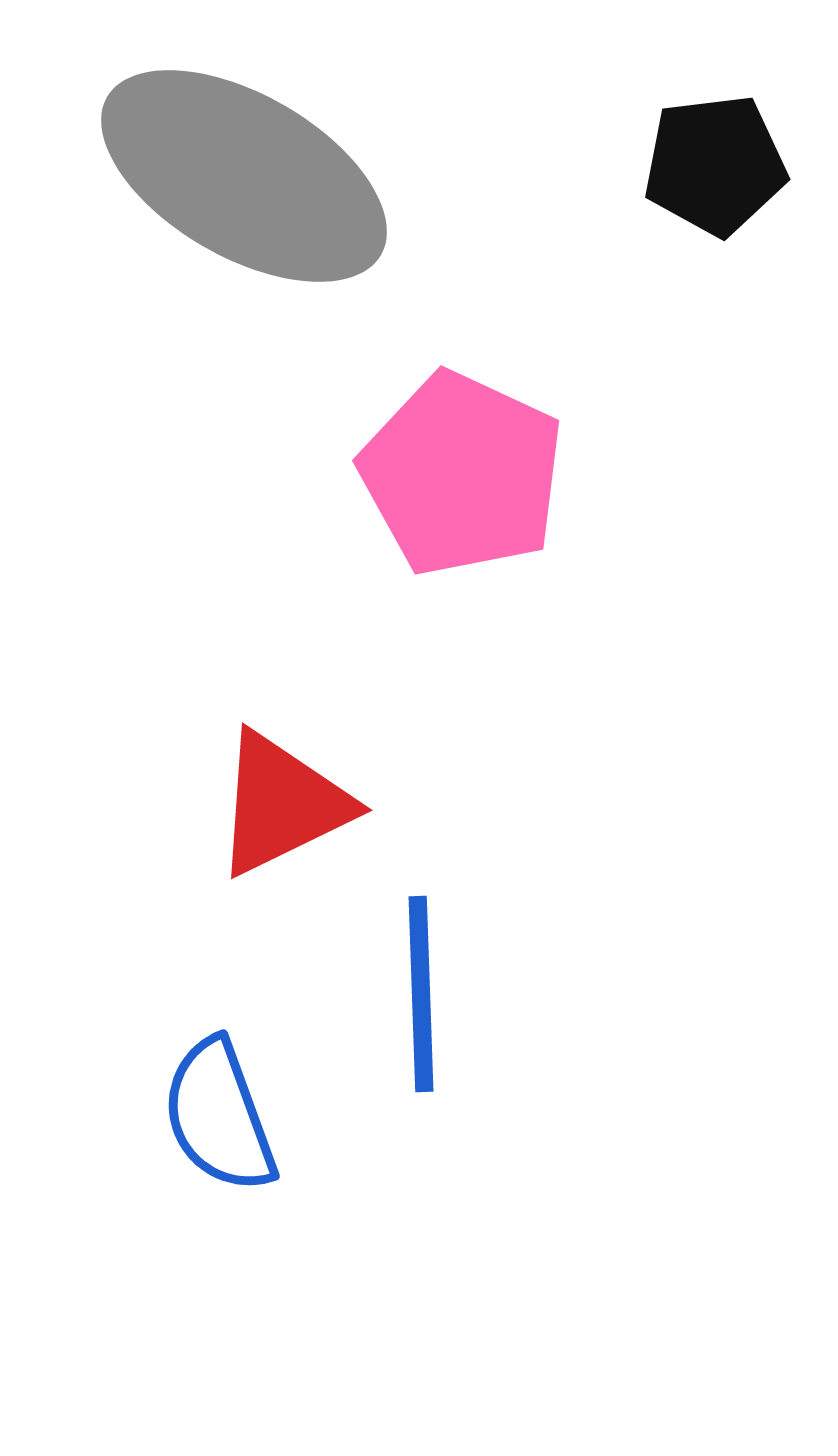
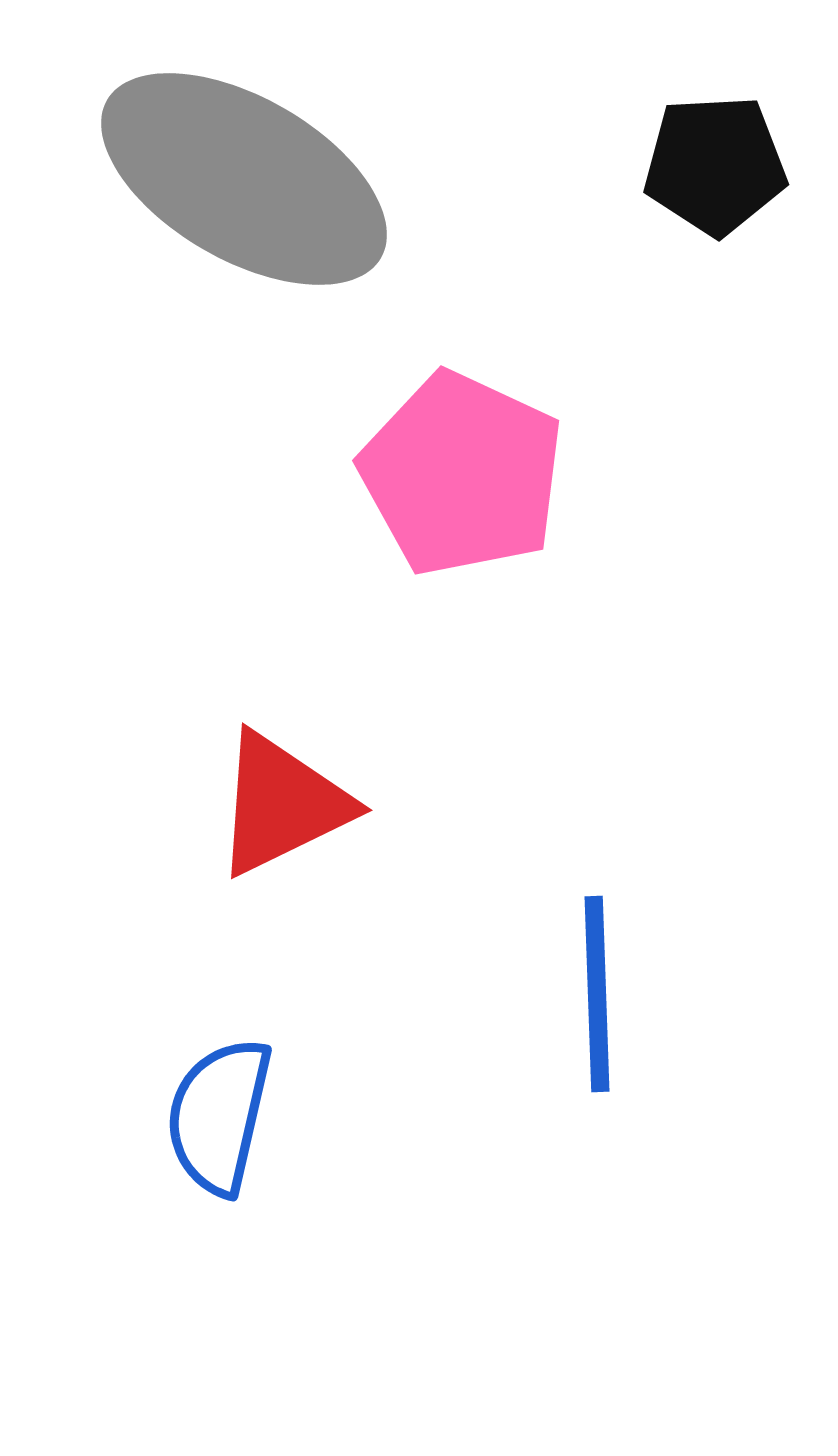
black pentagon: rotated 4 degrees clockwise
gray ellipse: moved 3 px down
blue line: moved 176 px right
blue semicircle: rotated 33 degrees clockwise
